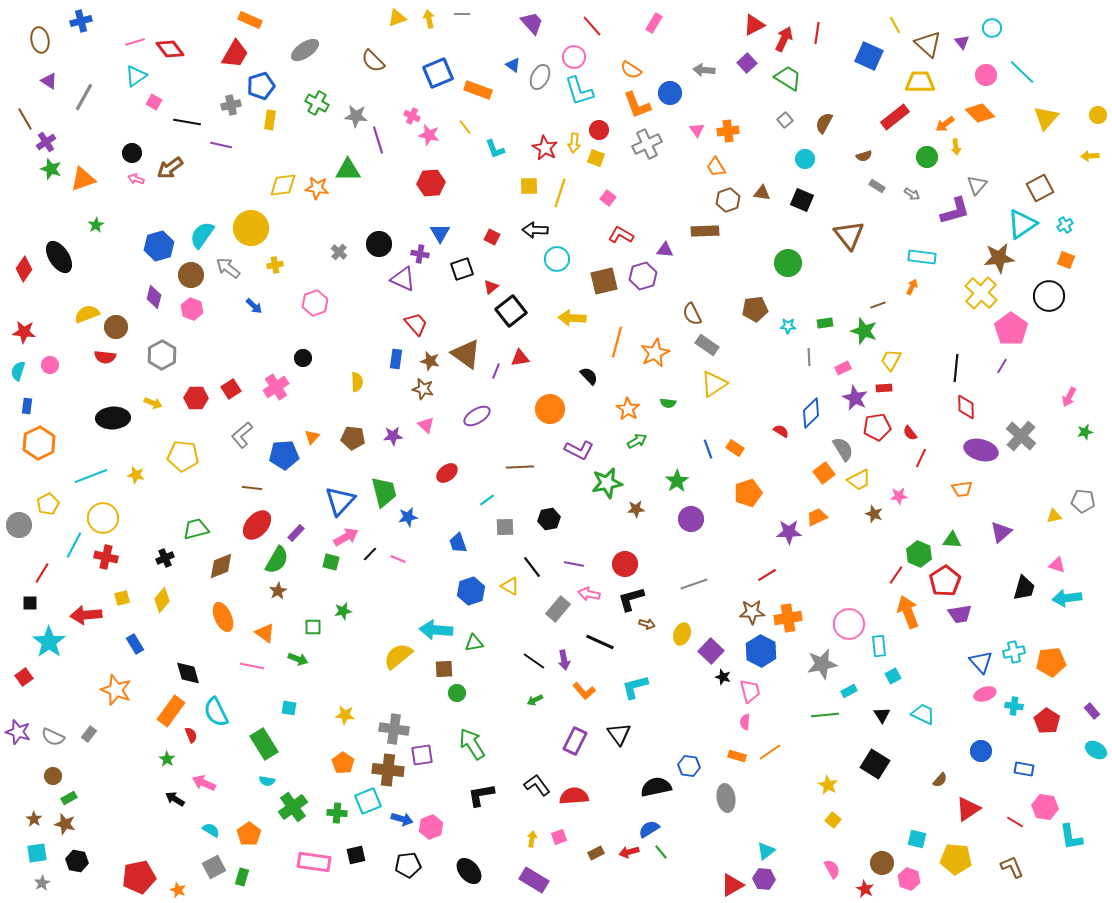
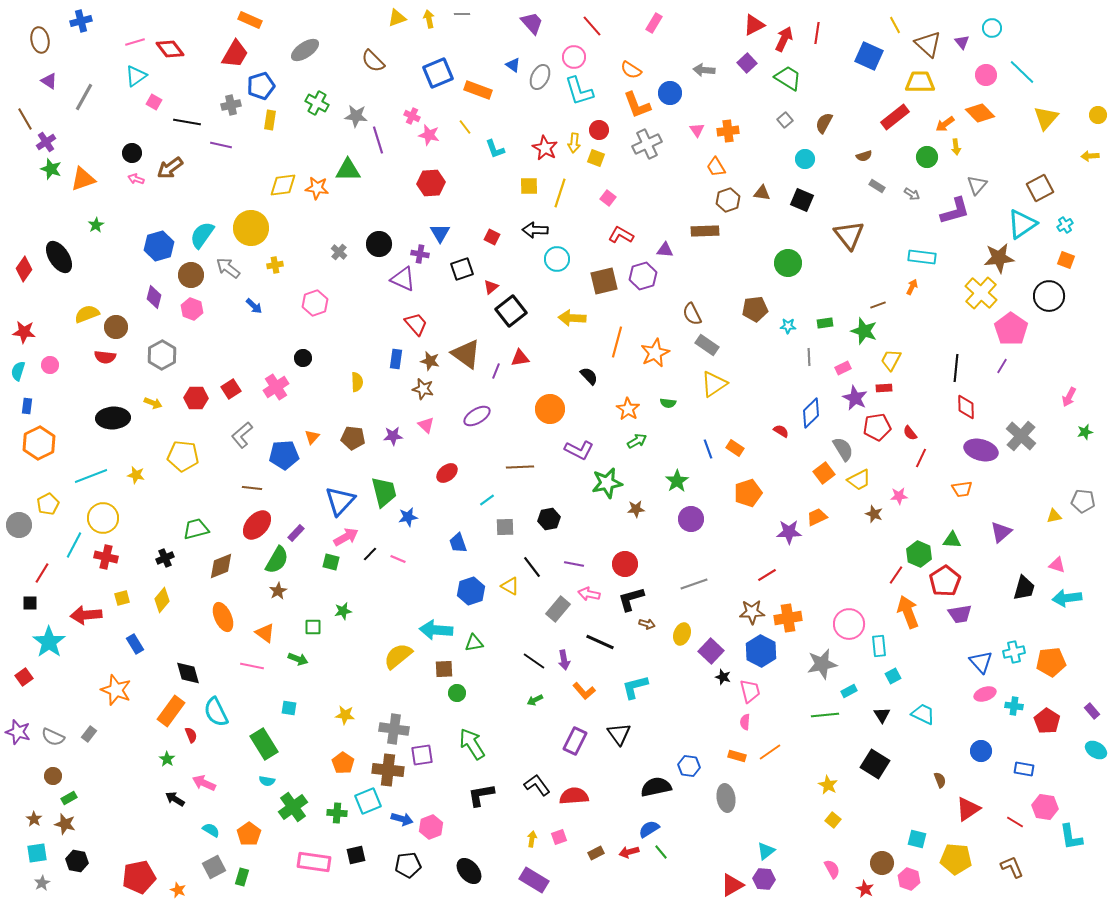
brown semicircle at (940, 780): rotated 63 degrees counterclockwise
